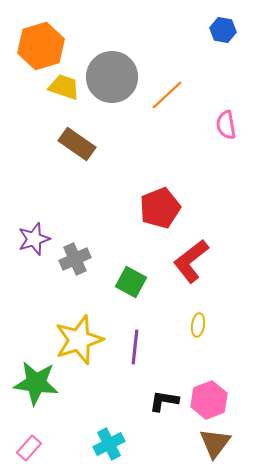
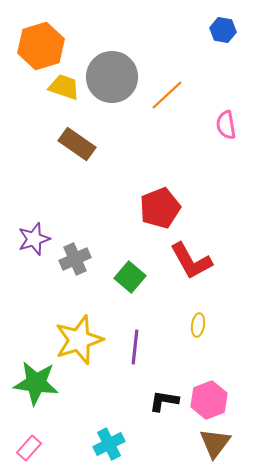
red L-shape: rotated 81 degrees counterclockwise
green square: moved 1 px left, 5 px up; rotated 12 degrees clockwise
